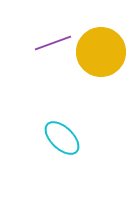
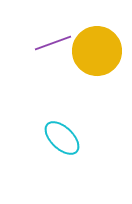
yellow circle: moved 4 px left, 1 px up
